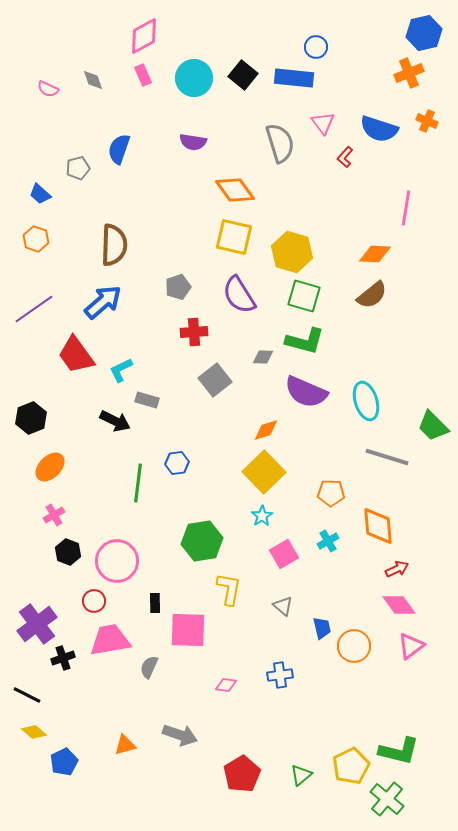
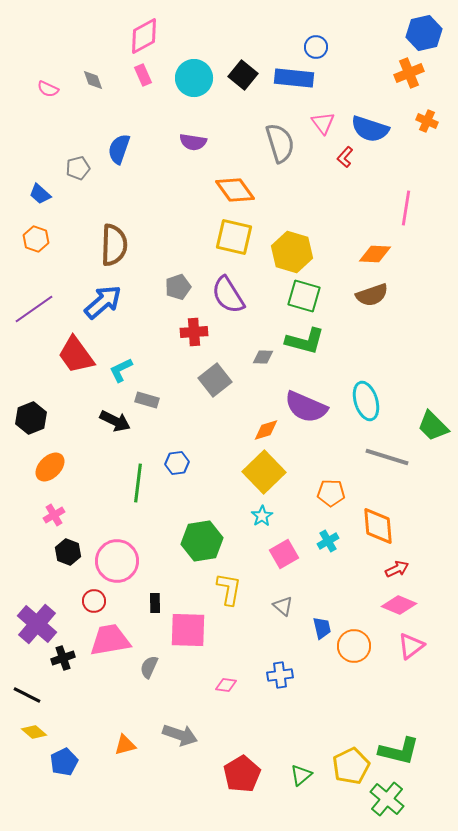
blue semicircle at (379, 129): moved 9 px left
purple semicircle at (239, 295): moved 11 px left
brown semicircle at (372, 295): rotated 20 degrees clockwise
purple semicircle at (306, 392): moved 15 px down
pink diamond at (399, 605): rotated 32 degrees counterclockwise
purple cross at (37, 624): rotated 12 degrees counterclockwise
